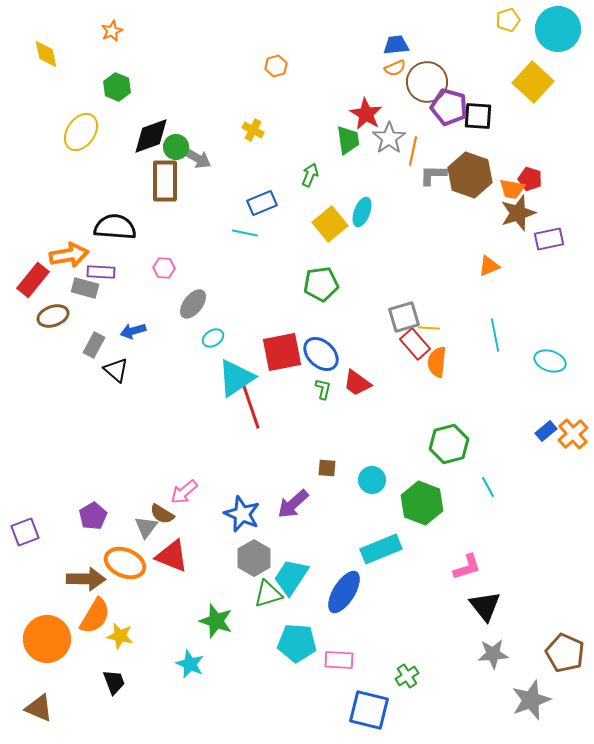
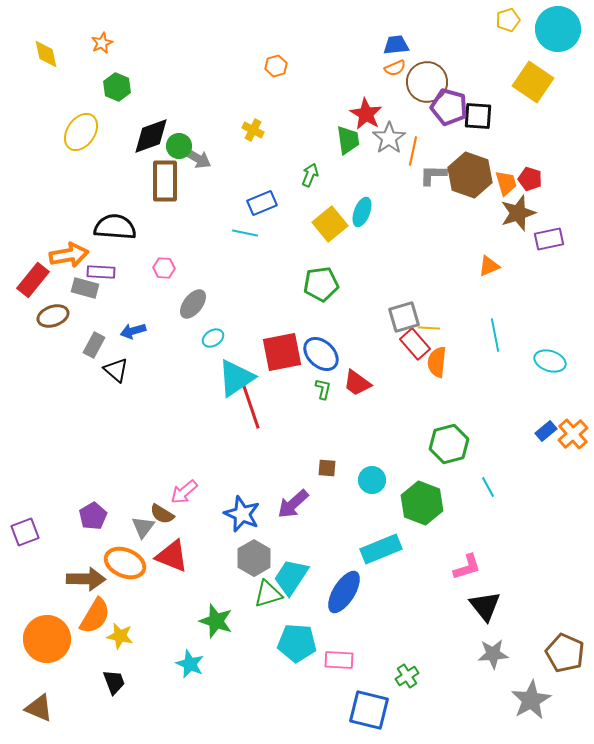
orange star at (112, 31): moved 10 px left, 12 px down
yellow square at (533, 82): rotated 9 degrees counterclockwise
green circle at (176, 147): moved 3 px right, 1 px up
orange trapezoid at (512, 189): moved 6 px left, 6 px up; rotated 116 degrees counterclockwise
gray triangle at (146, 527): moved 3 px left
gray star at (531, 700): rotated 9 degrees counterclockwise
